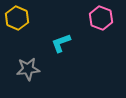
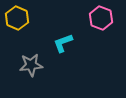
cyan L-shape: moved 2 px right
gray star: moved 3 px right, 4 px up
